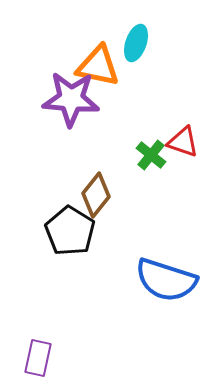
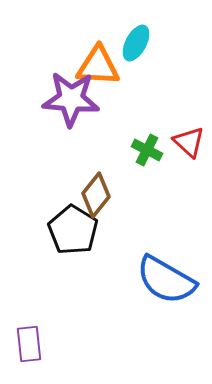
cyan ellipse: rotated 9 degrees clockwise
orange triangle: rotated 9 degrees counterclockwise
red triangle: moved 6 px right; rotated 24 degrees clockwise
green cross: moved 4 px left, 5 px up; rotated 12 degrees counterclockwise
black pentagon: moved 3 px right, 1 px up
blue semicircle: rotated 12 degrees clockwise
purple rectangle: moved 9 px left, 14 px up; rotated 18 degrees counterclockwise
